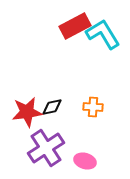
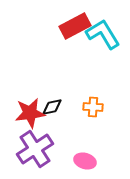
red star: moved 3 px right, 1 px down
purple cross: moved 11 px left, 1 px down
